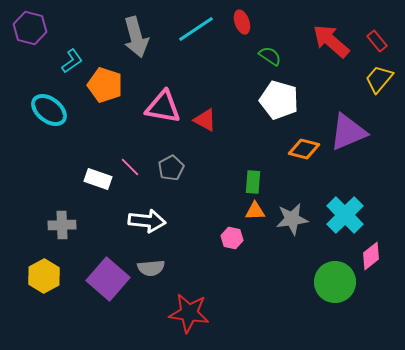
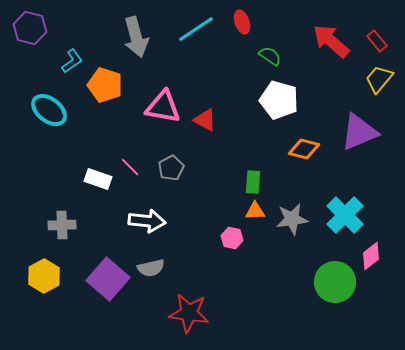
purple triangle: moved 11 px right
gray semicircle: rotated 8 degrees counterclockwise
